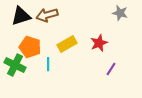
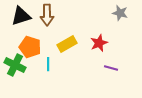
brown arrow: rotated 75 degrees counterclockwise
purple line: moved 1 px up; rotated 72 degrees clockwise
